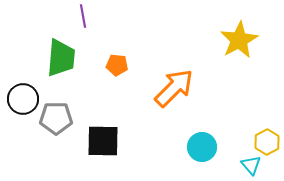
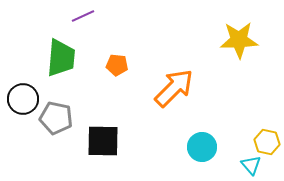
purple line: rotated 75 degrees clockwise
yellow star: rotated 27 degrees clockwise
gray pentagon: rotated 12 degrees clockwise
yellow hexagon: rotated 20 degrees counterclockwise
